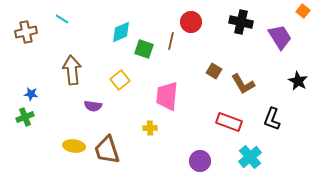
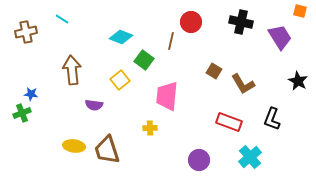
orange square: moved 3 px left; rotated 24 degrees counterclockwise
cyan diamond: moved 5 px down; rotated 45 degrees clockwise
green square: moved 11 px down; rotated 18 degrees clockwise
purple semicircle: moved 1 px right, 1 px up
green cross: moved 3 px left, 4 px up
purple circle: moved 1 px left, 1 px up
